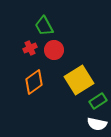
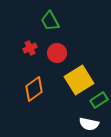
green trapezoid: moved 6 px right, 5 px up
red circle: moved 3 px right, 3 px down
orange diamond: moved 7 px down
green rectangle: moved 1 px right, 1 px up
white semicircle: moved 8 px left
